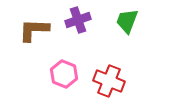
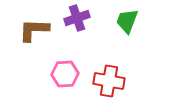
purple cross: moved 1 px left, 2 px up
pink hexagon: moved 1 px right; rotated 24 degrees counterclockwise
red cross: rotated 12 degrees counterclockwise
